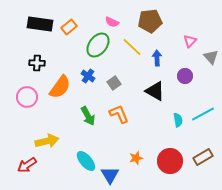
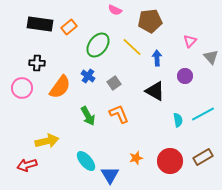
pink semicircle: moved 3 px right, 12 px up
pink circle: moved 5 px left, 9 px up
red arrow: rotated 18 degrees clockwise
